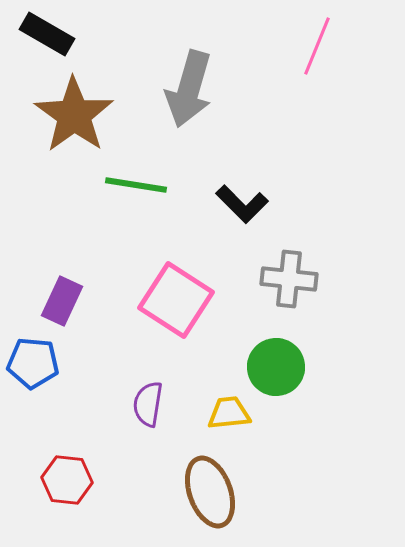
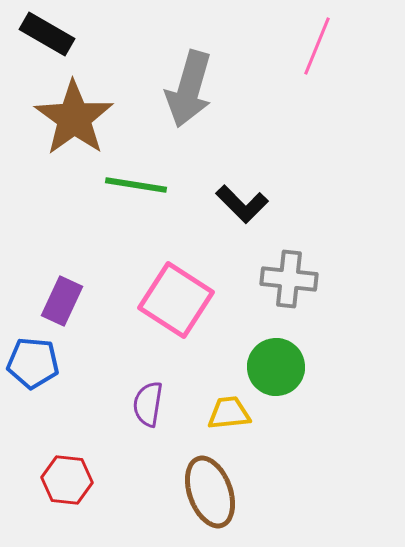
brown star: moved 3 px down
